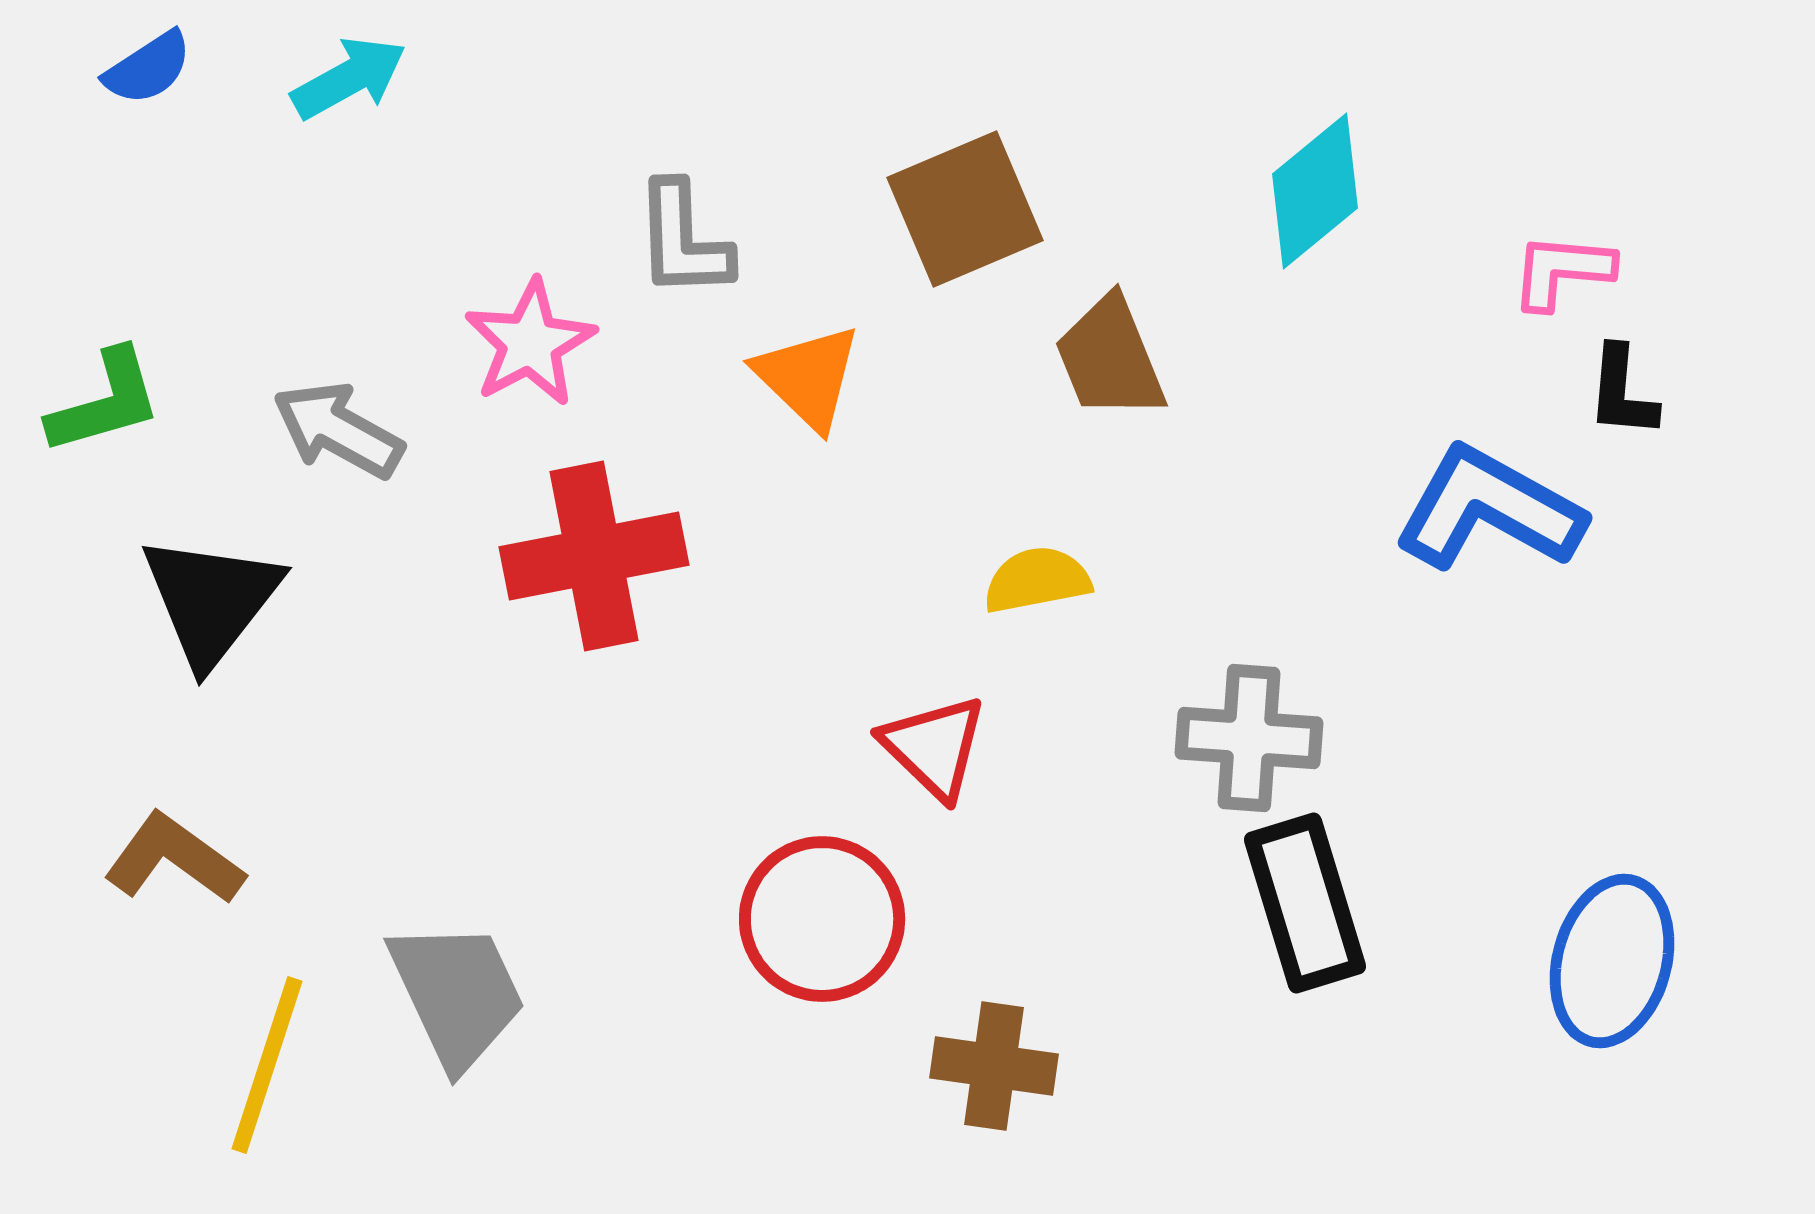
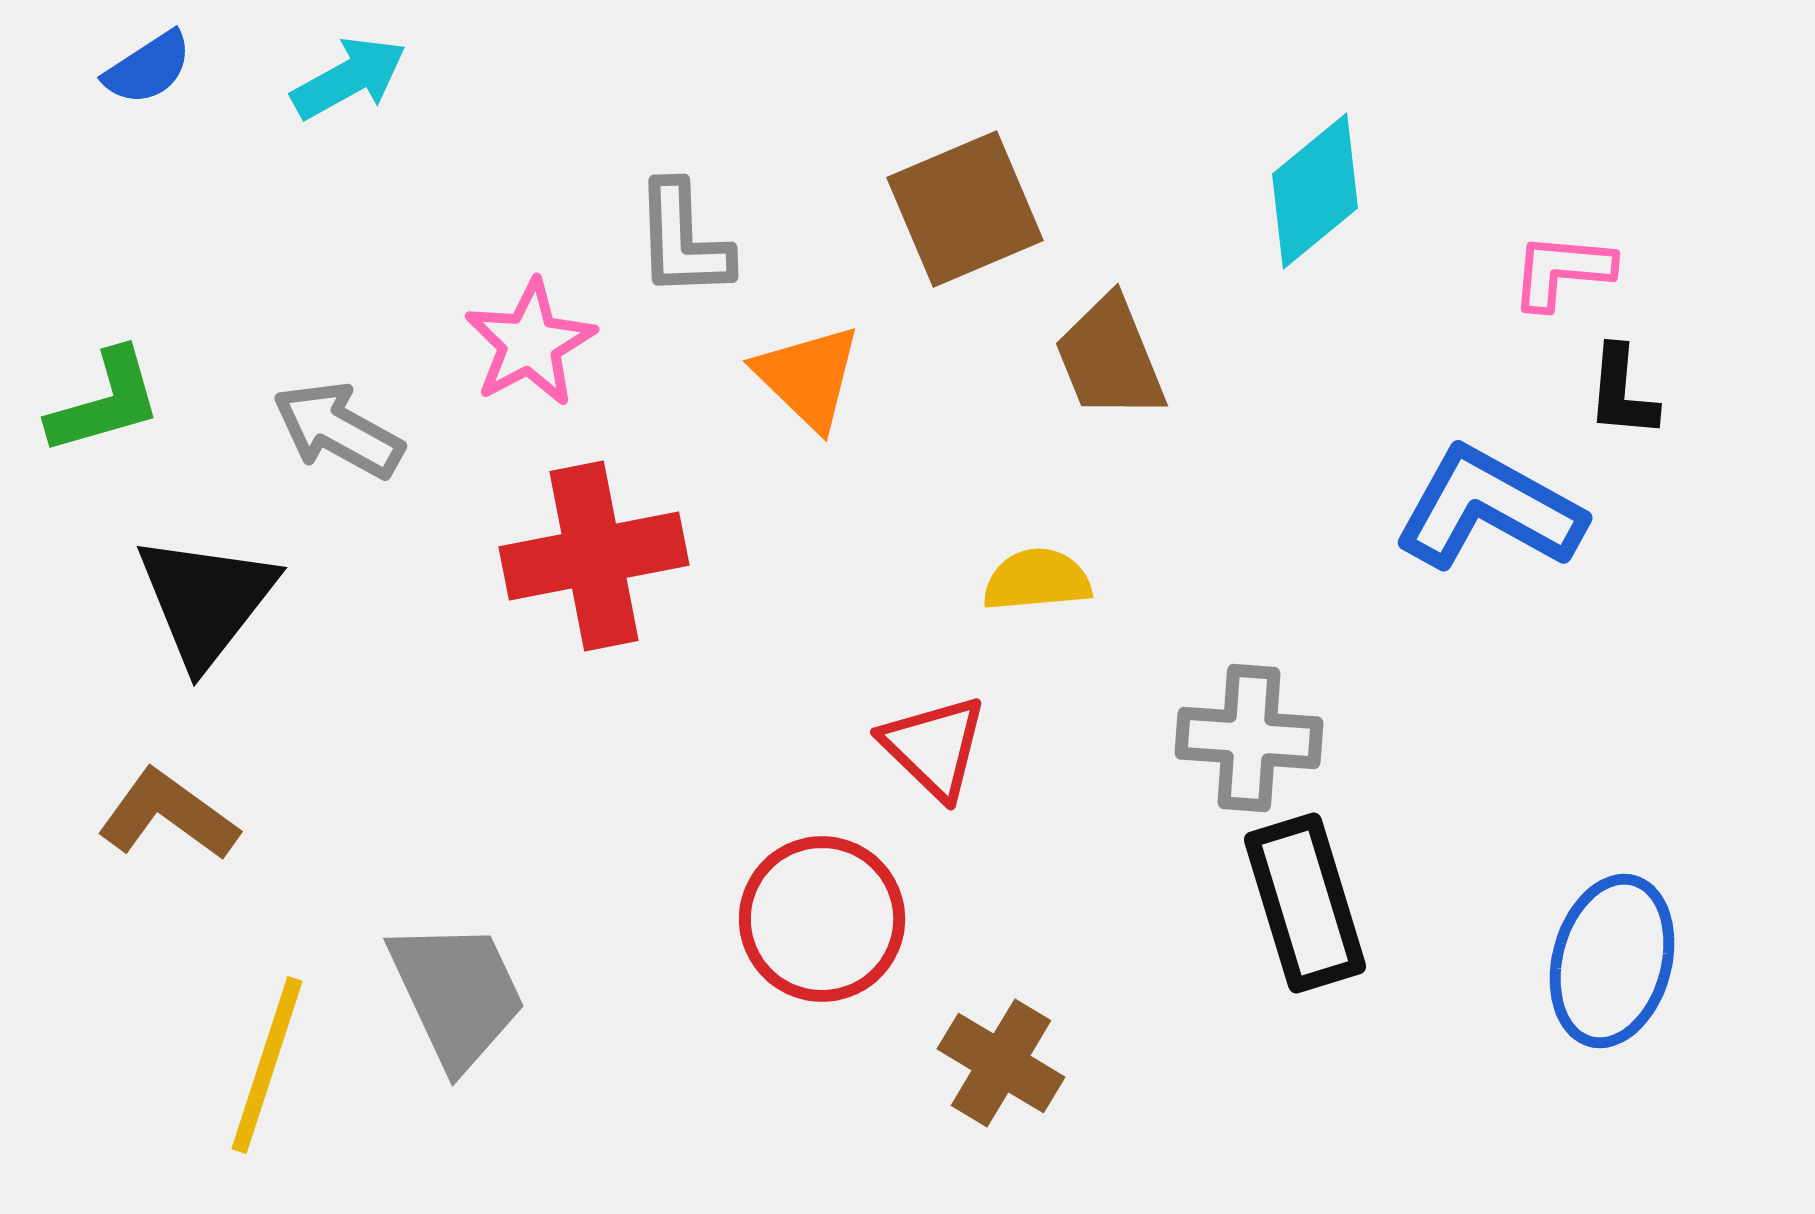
yellow semicircle: rotated 6 degrees clockwise
black triangle: moved 5 px left
brown L-shape: moved 6 px left, 44 px up
brown cross: moved 7 px right, 3 px up; rotated 23 degrees clockwise
